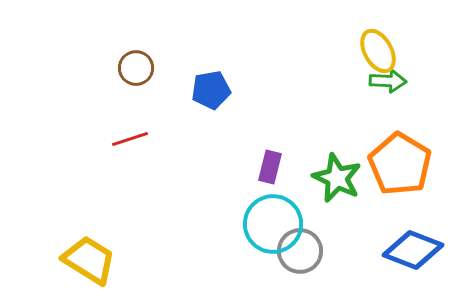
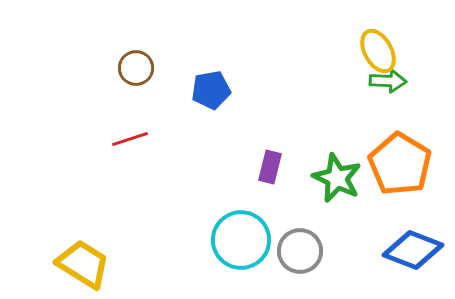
cyan circle: moved 32 px left, 16 px down
yellow trapezoid: moved 6 px left, 4 px down
